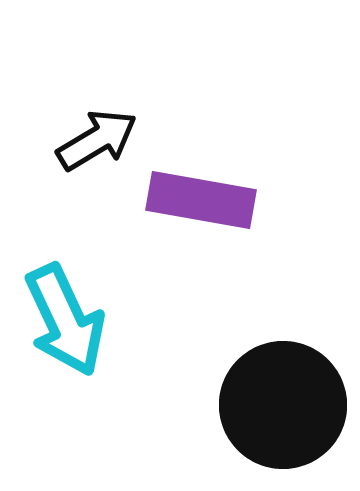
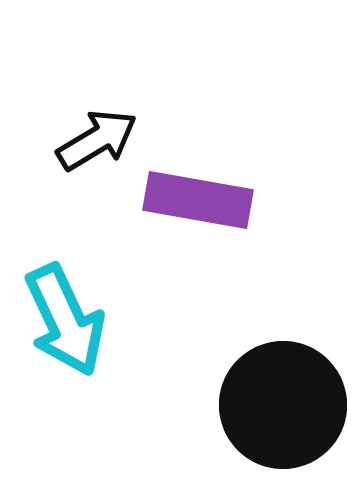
purple rectangle: moved 3 px left
